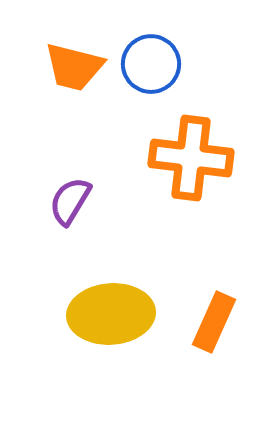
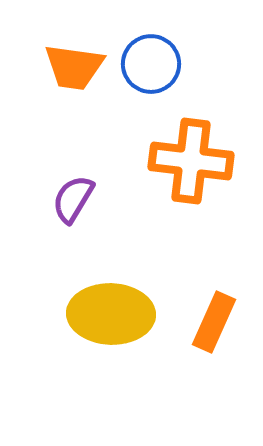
orange trapezoid: rotated 6 degrees counterclockwise
orange cross: moved 3 px down
purple semicircle: moved 3 px right, 2 px up
yellow ellipse: rotated 6 degrees clockwise
